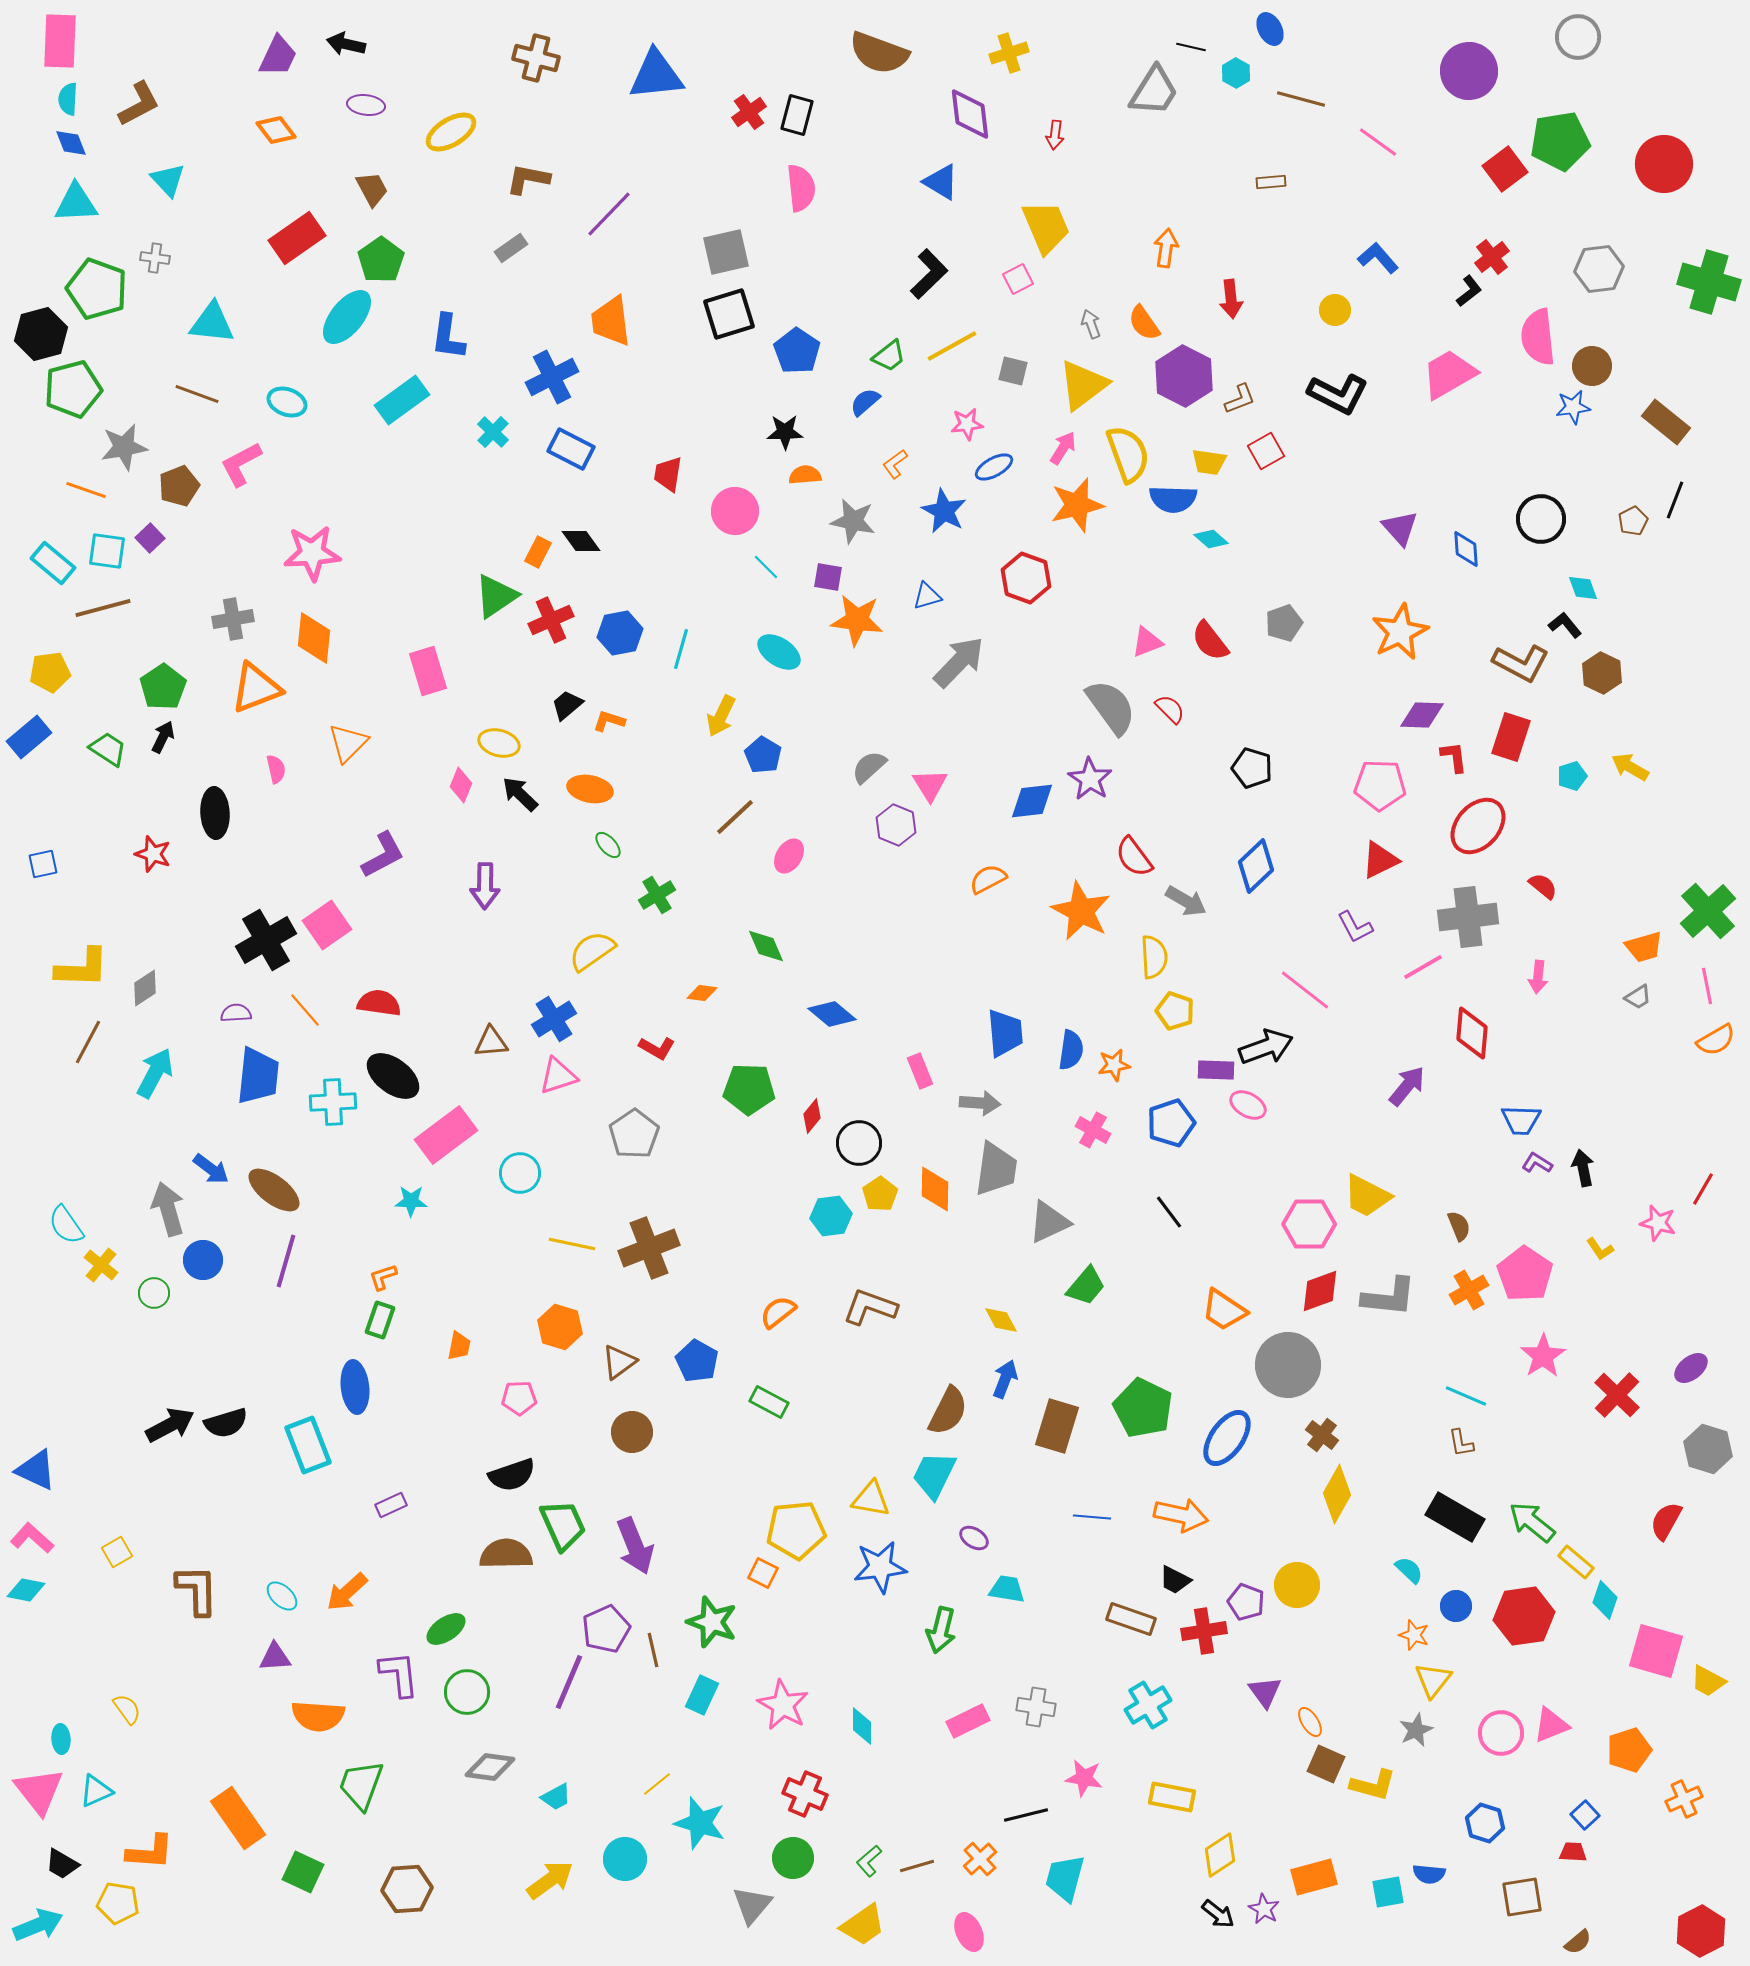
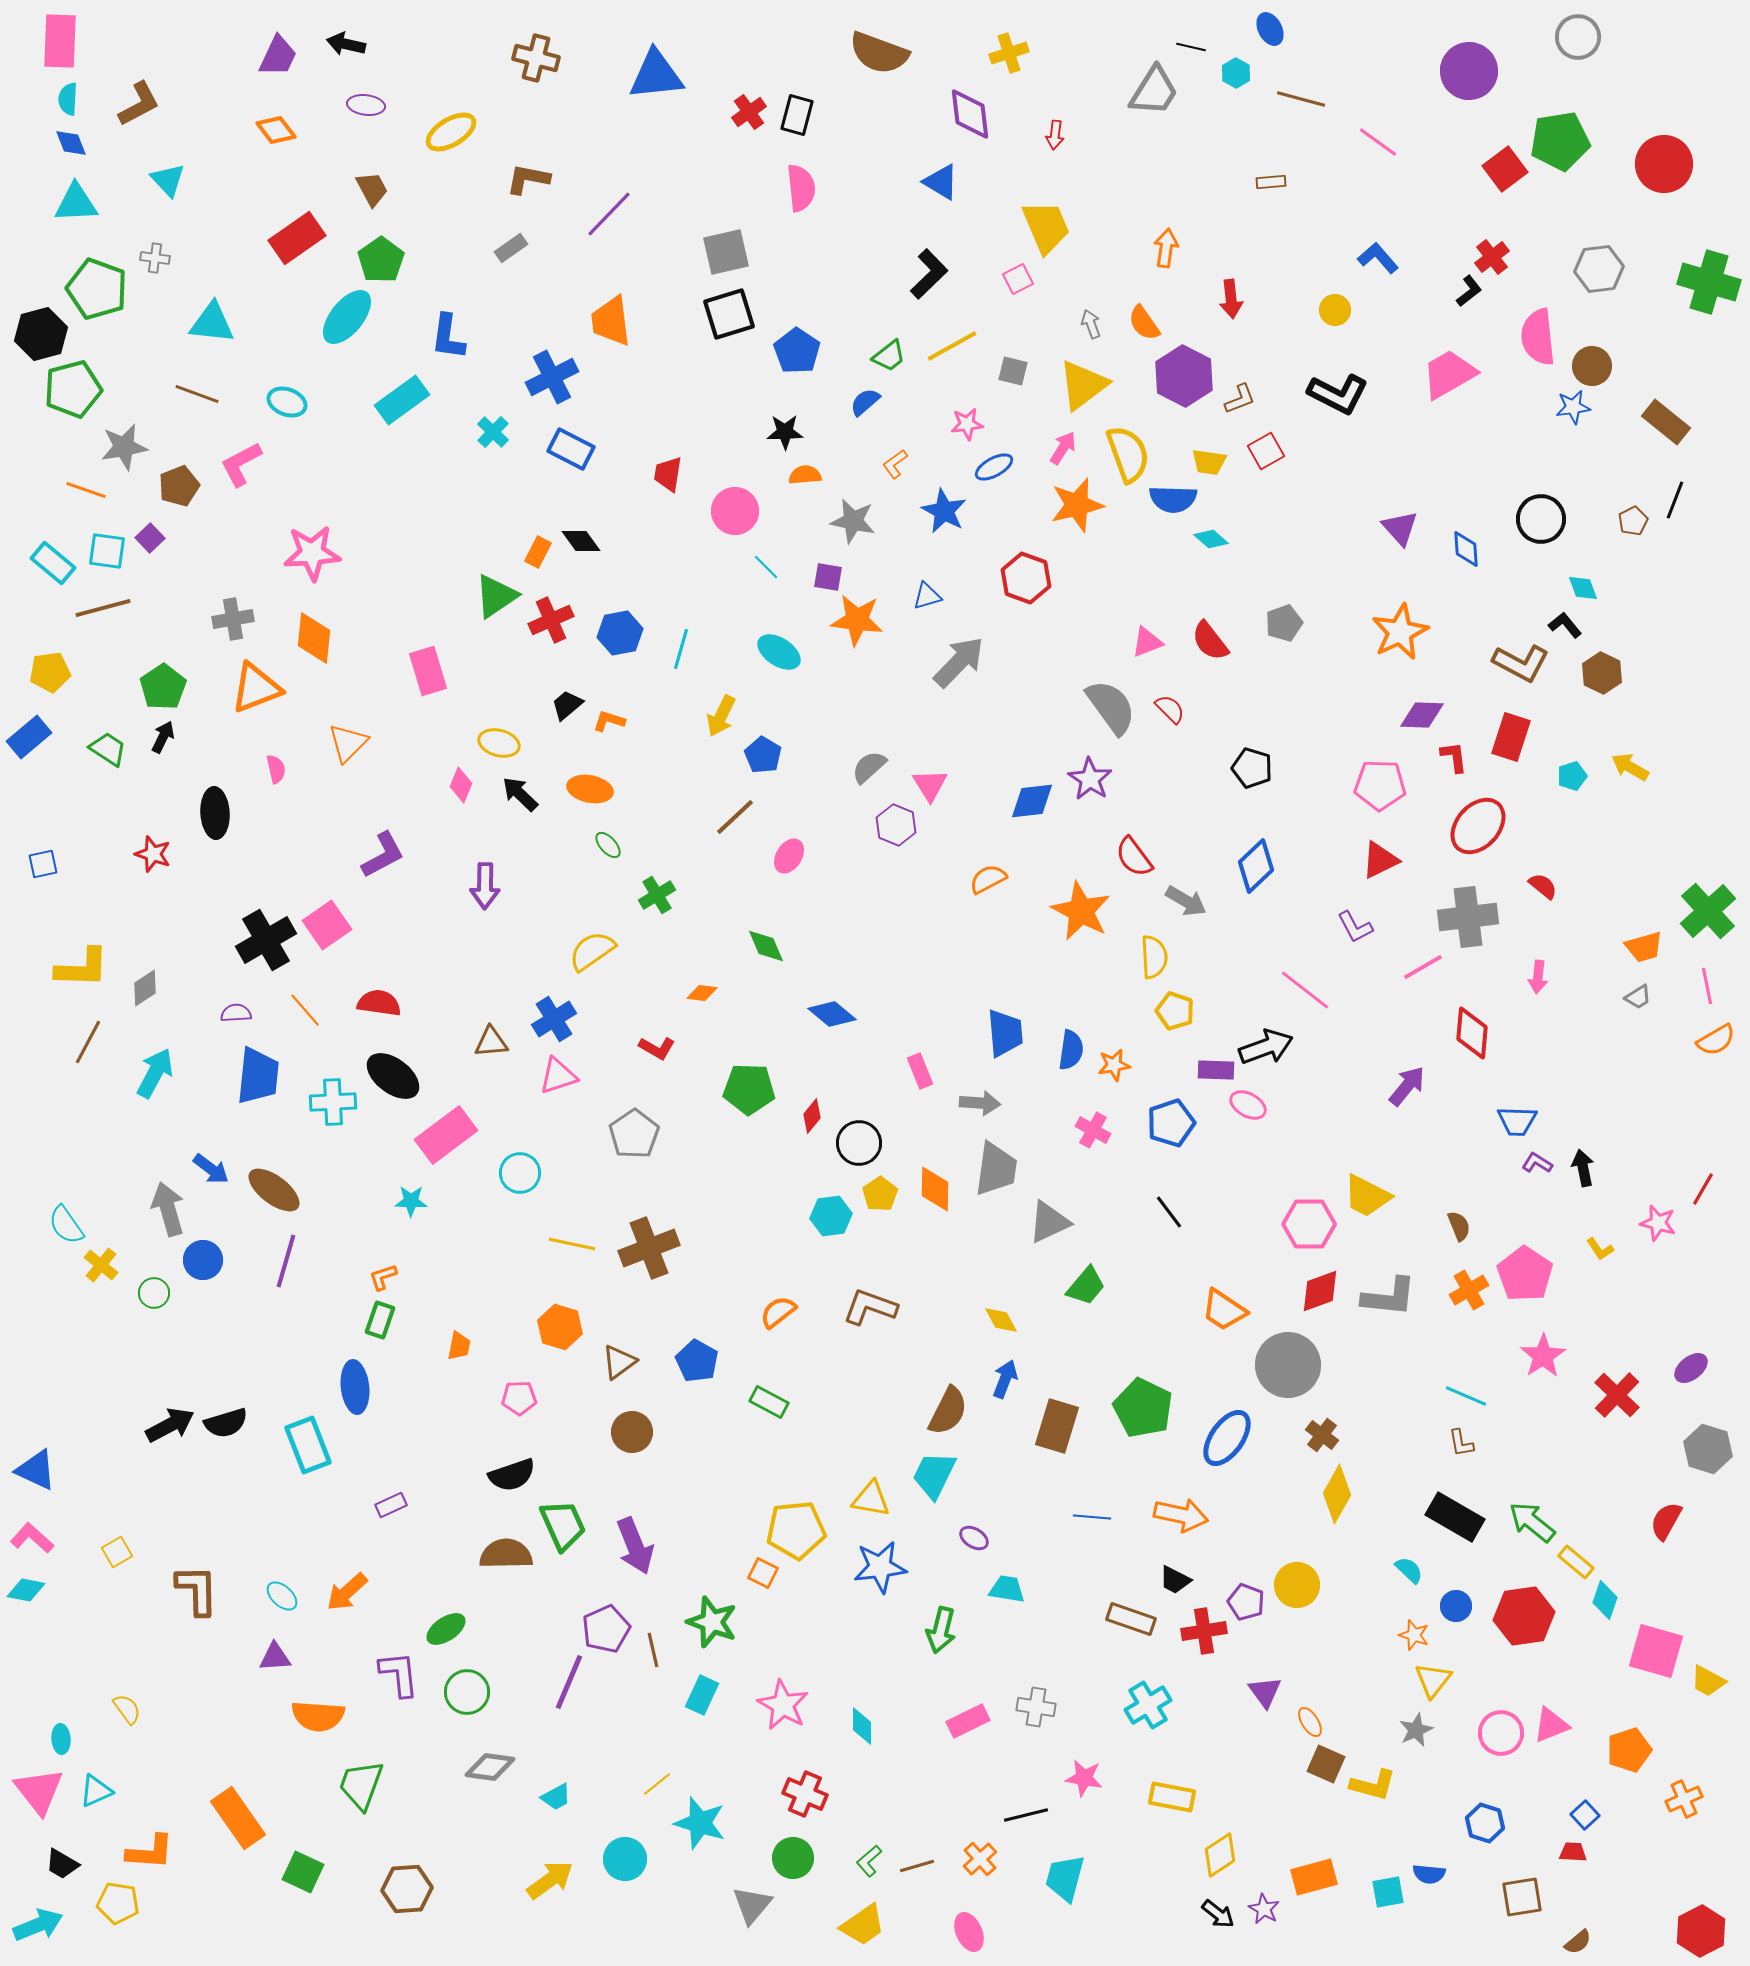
blue trapezoid at (1521, 1120): moved 4 px left, 1 px down
